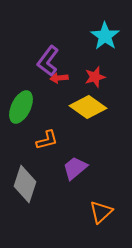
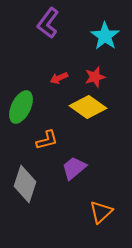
purple L-shape: moved 38 px up
red arrow: rotated 18 degrees counterclockwise
purple trapezoid: moved 1 px left
